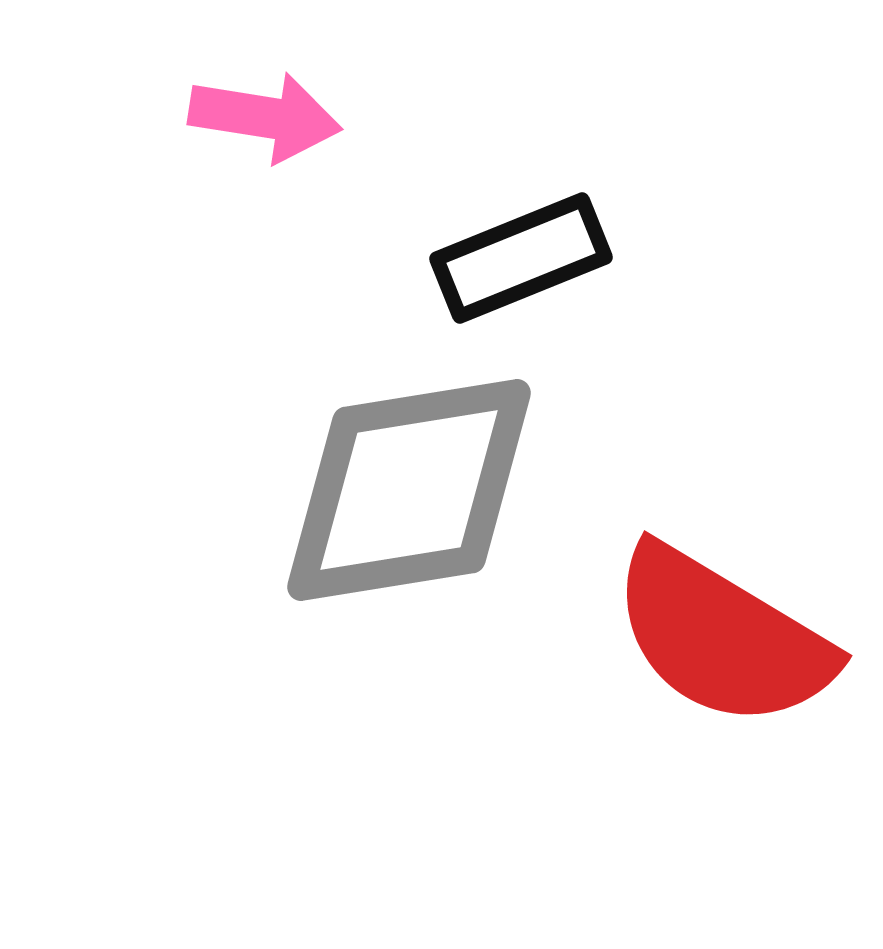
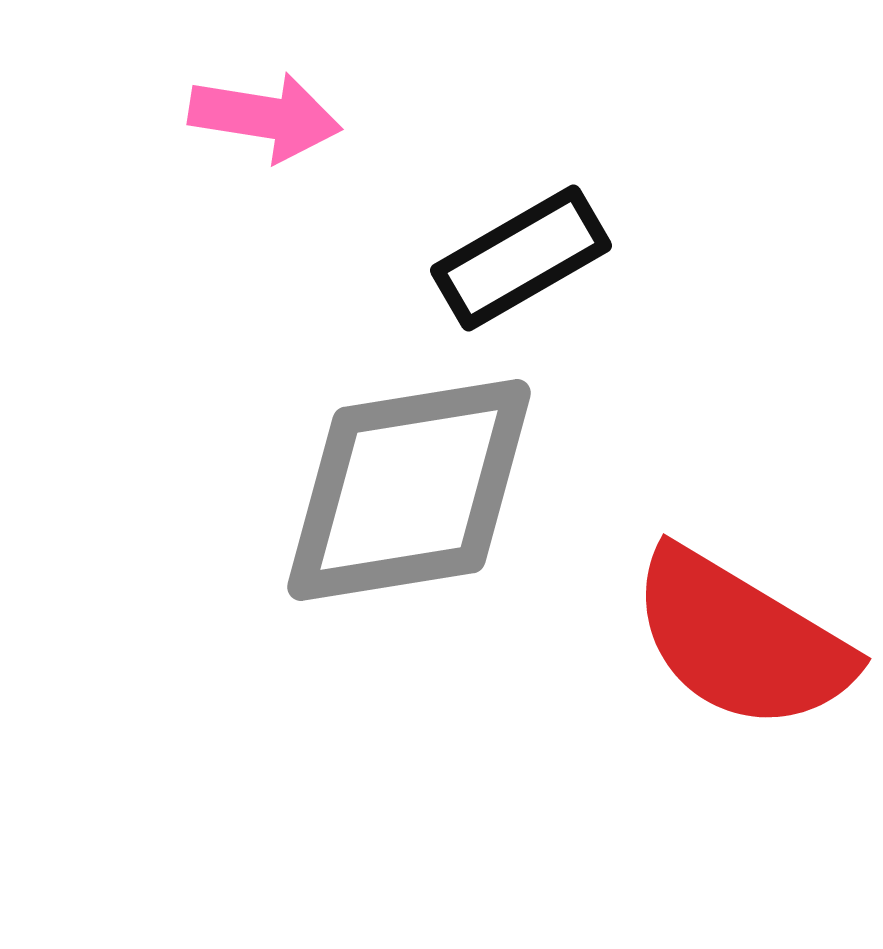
black rectangle: rotated 8 degrees counterclockwise
red semicircle: moved 19 px right, 3 px down
